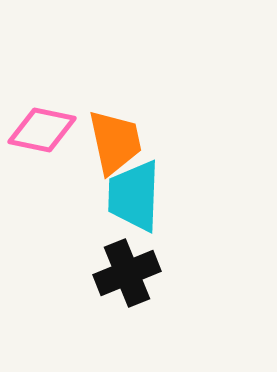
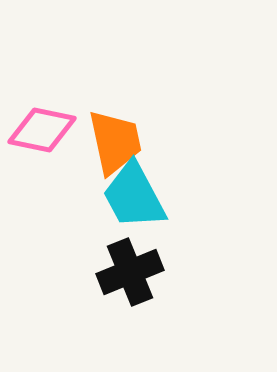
cyan trapezoid: rotated 30 degrees counterclockwise
black cross: moved 3 px right, 1 px up
